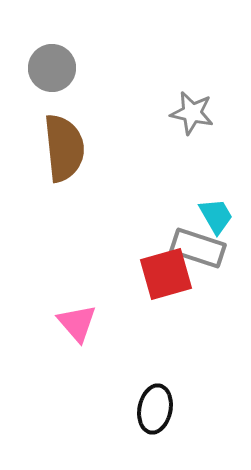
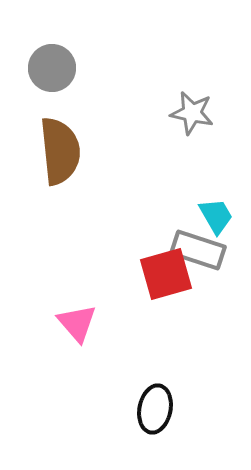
brown semicircle: moved 4 px left, 3 px down
gray rectangle: moved 2 px down
